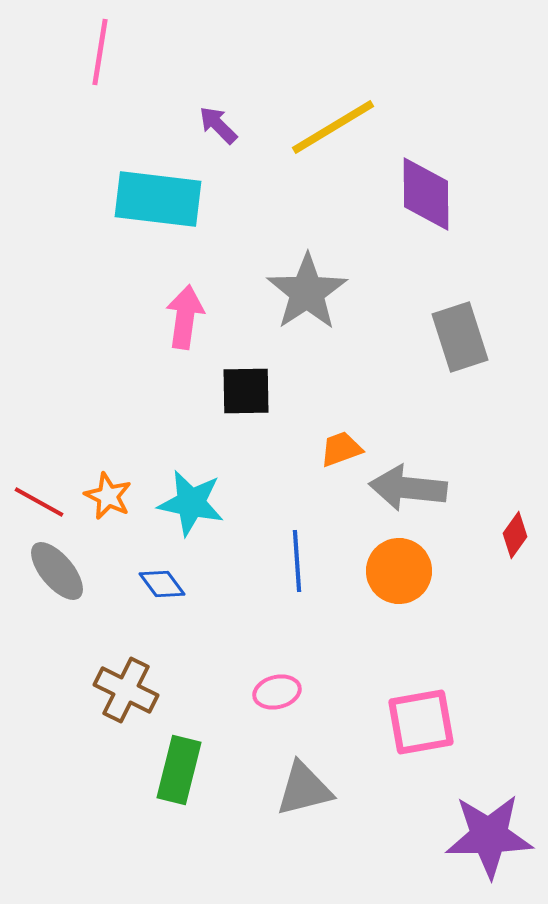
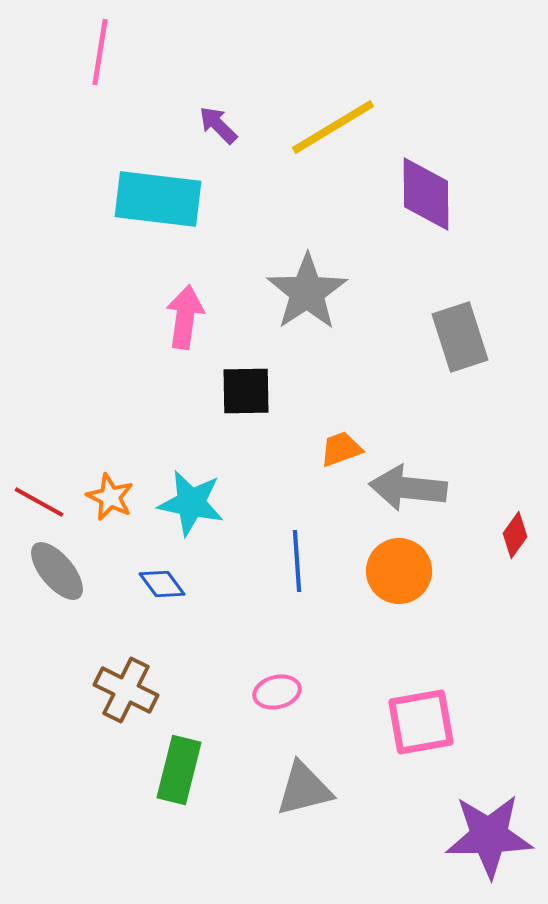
orange star: moved 2 px right, 1 px down
